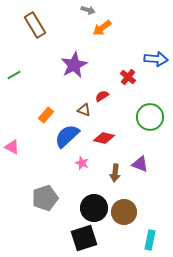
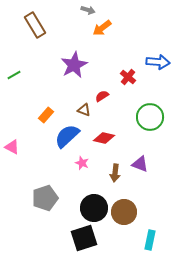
blue arrow: moved 2 px right, 3 px down
